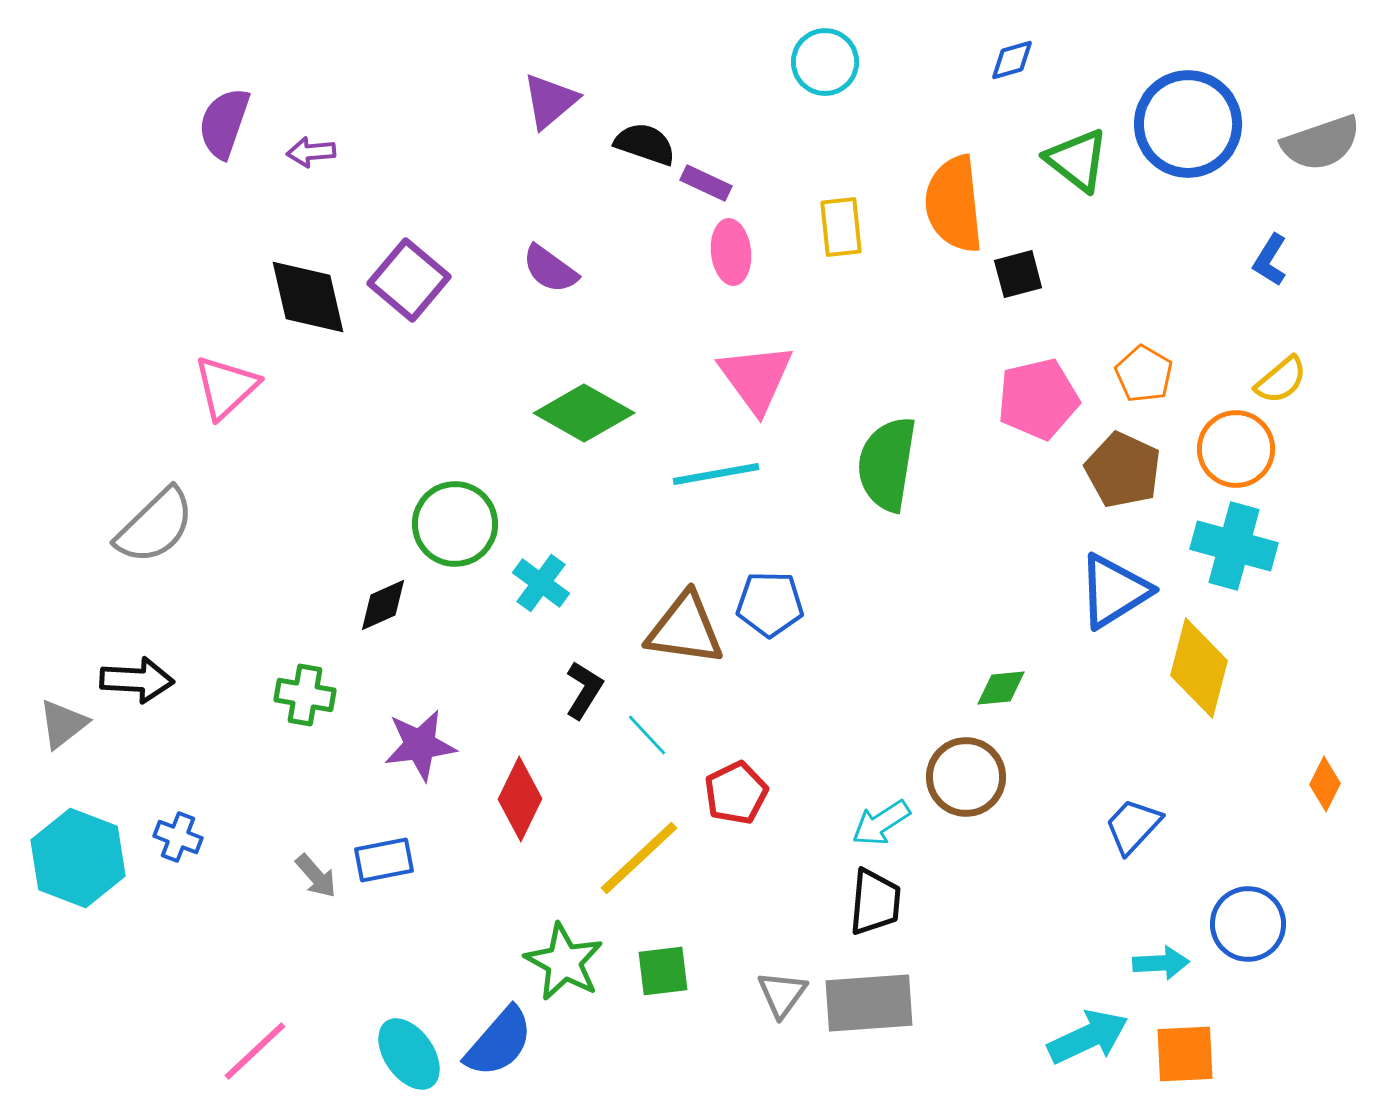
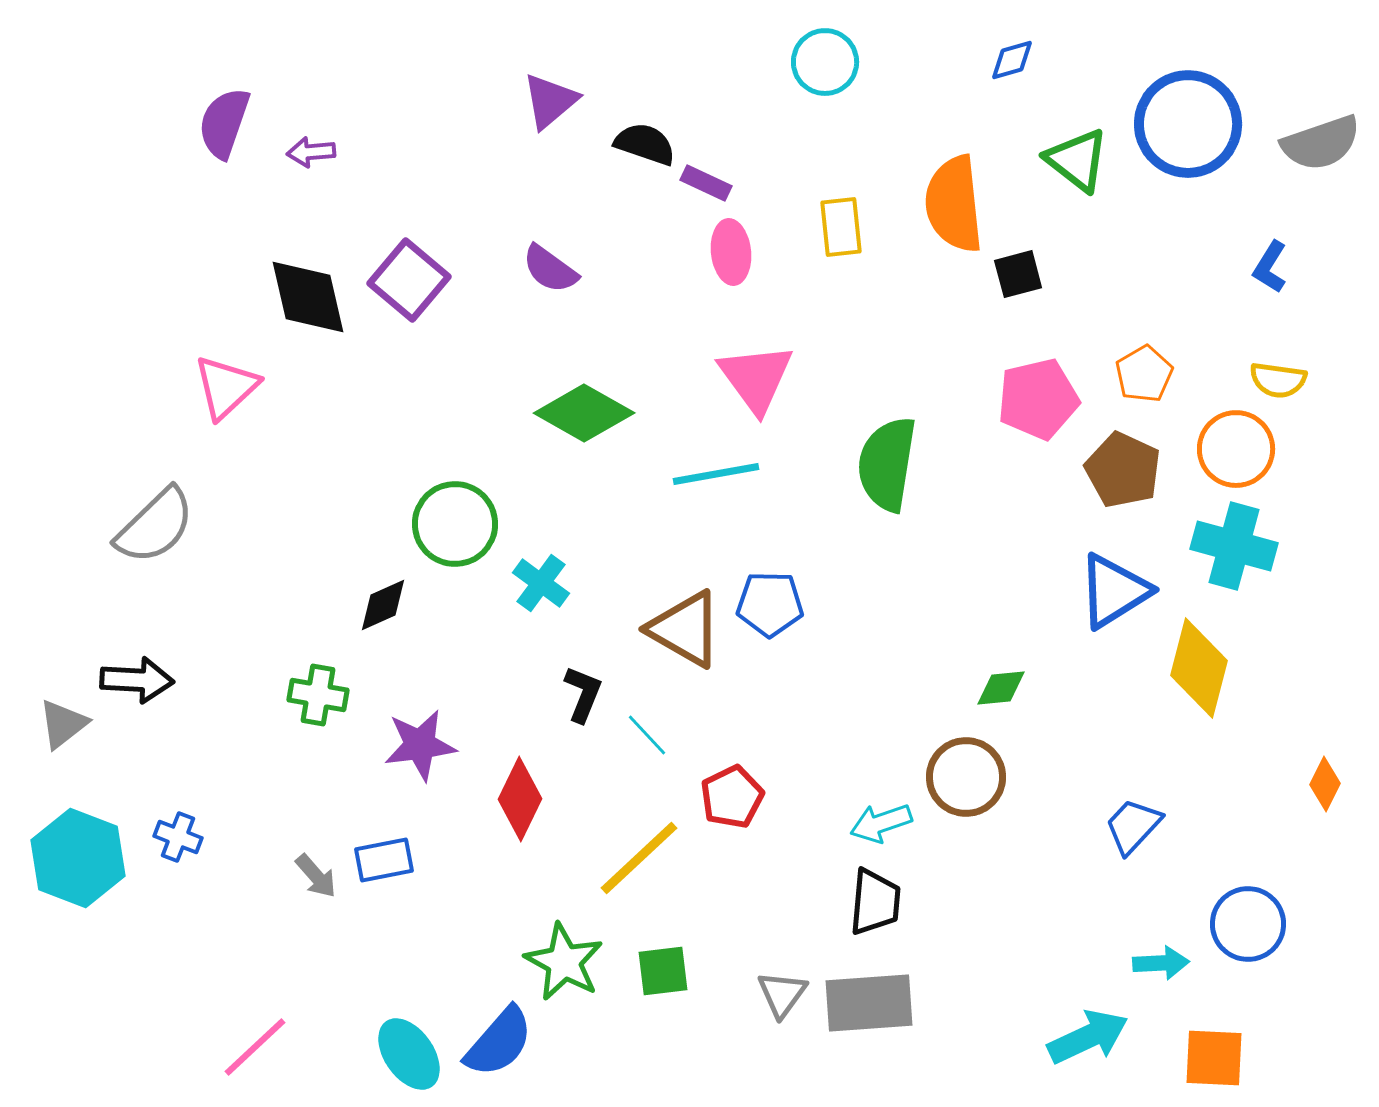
blue L-shape at (1270, 260): moved 7 px down
orange pentagon at (1144, 374): rotated 12 degrees clockwise
yellow semicircle at (1281, 380): moved 3 px left; rotated 48 degrees clockwise
brown triangle at (685, 629): rotated 22 degrees clockwise
black L-shape at (584, 690): moved 1 px left, 4 px down; rotated 10 degrees counterclockwise
green cross at (305, 695): moved 13 px right
red pentagon at (736, 793): moved 4 px left, 4 px down
cyan arrow at (881, 823): rotated 14 degrees clockwise
pink line at (255, 1051): moved 4 px up
orange square at (1185, 1054): moved 29 px right, 4 px down; rotated 6 degrees clockwise
